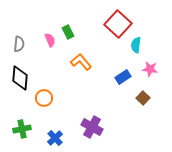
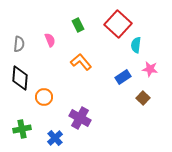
green rectangle: moved 10 px right, 7 px up
orange circle: moved 1 px up
purple cross: moved 12 px left, 9 px up
